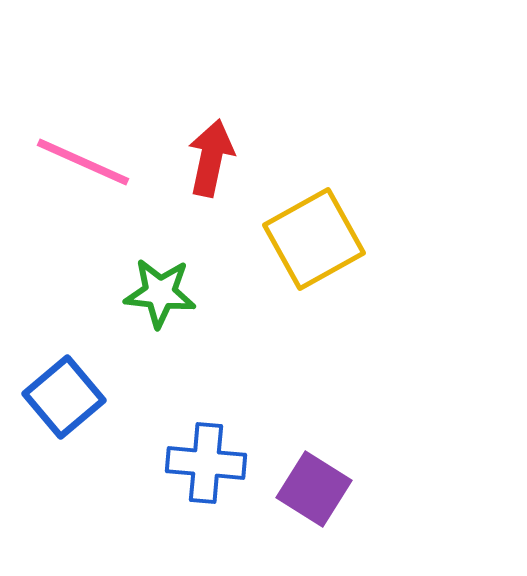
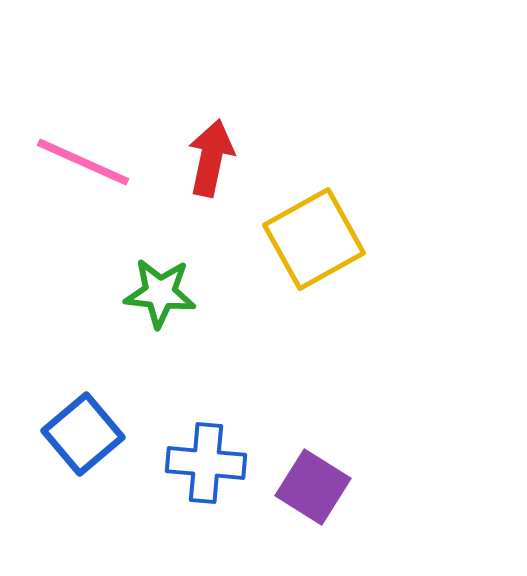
blue square: moved 19 px right, 37 px down
purple square: moved 1 px left, 2 px up
